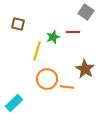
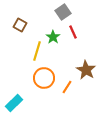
gray square: moved 23 px left; rotated 21 degrees clockwise
brown square: moved 2 px right, 1 px down; rotated 16 degrees clockwise
red line: rotated 64 degrees clockwise
green star: rotated 16 degrees counterclockwise
brown star: moved 1 px right, 1 px down
orange circle: moved 3 px left, 1 px up
orange line: rotated 64 degrees counterclockwise
